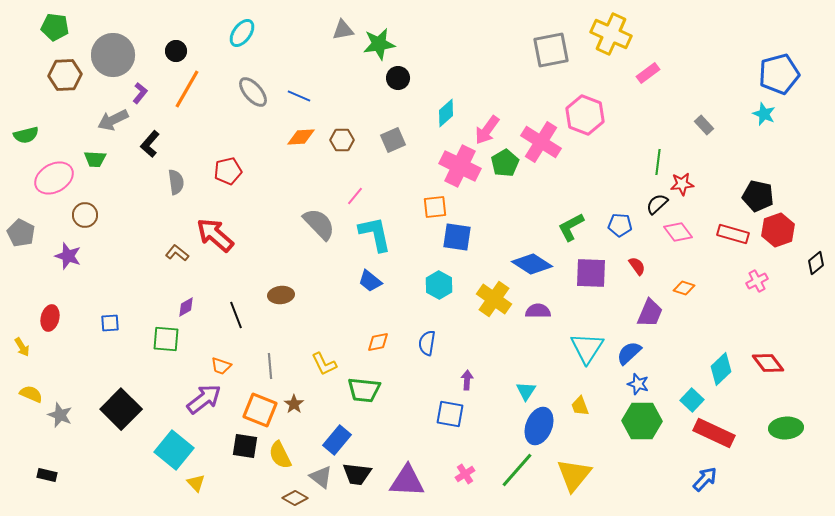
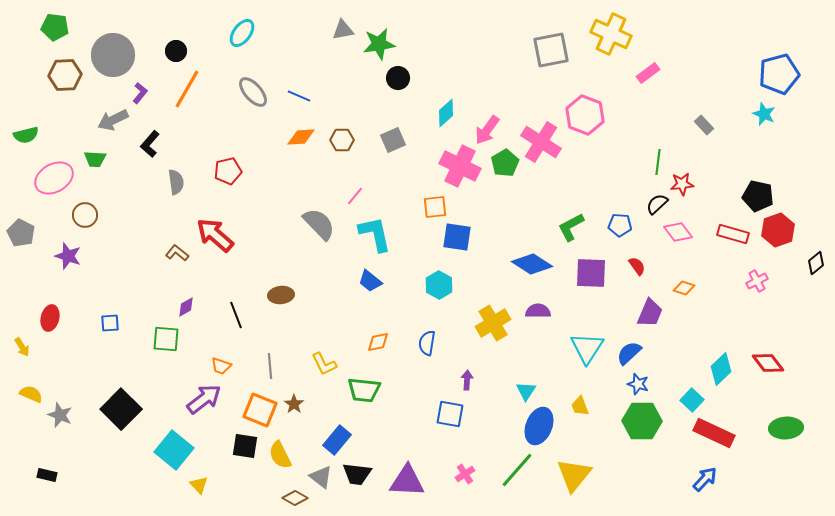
yellow cross at (494, 299): moved 1 px left, 24 px down; rotated 24 degrees clockwise
yellow triangle at (196, 483): moved 3 px right, 2 px down
